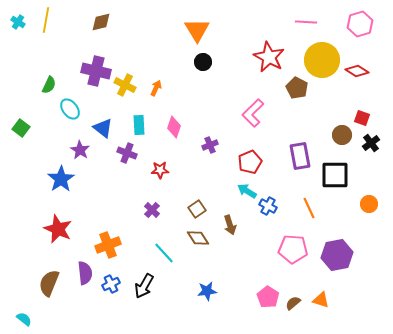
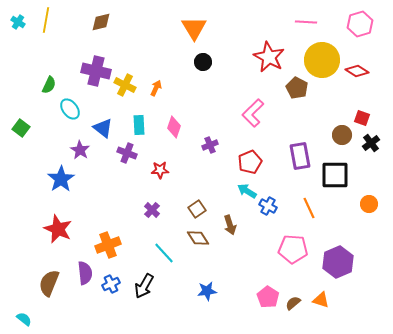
orange triangle at (197, 30): moved 3 px left, 2 px up
purple hexagon at (337, 255): moved 1 px right, 7 px down; rotated 12 degrees counterclockwise
